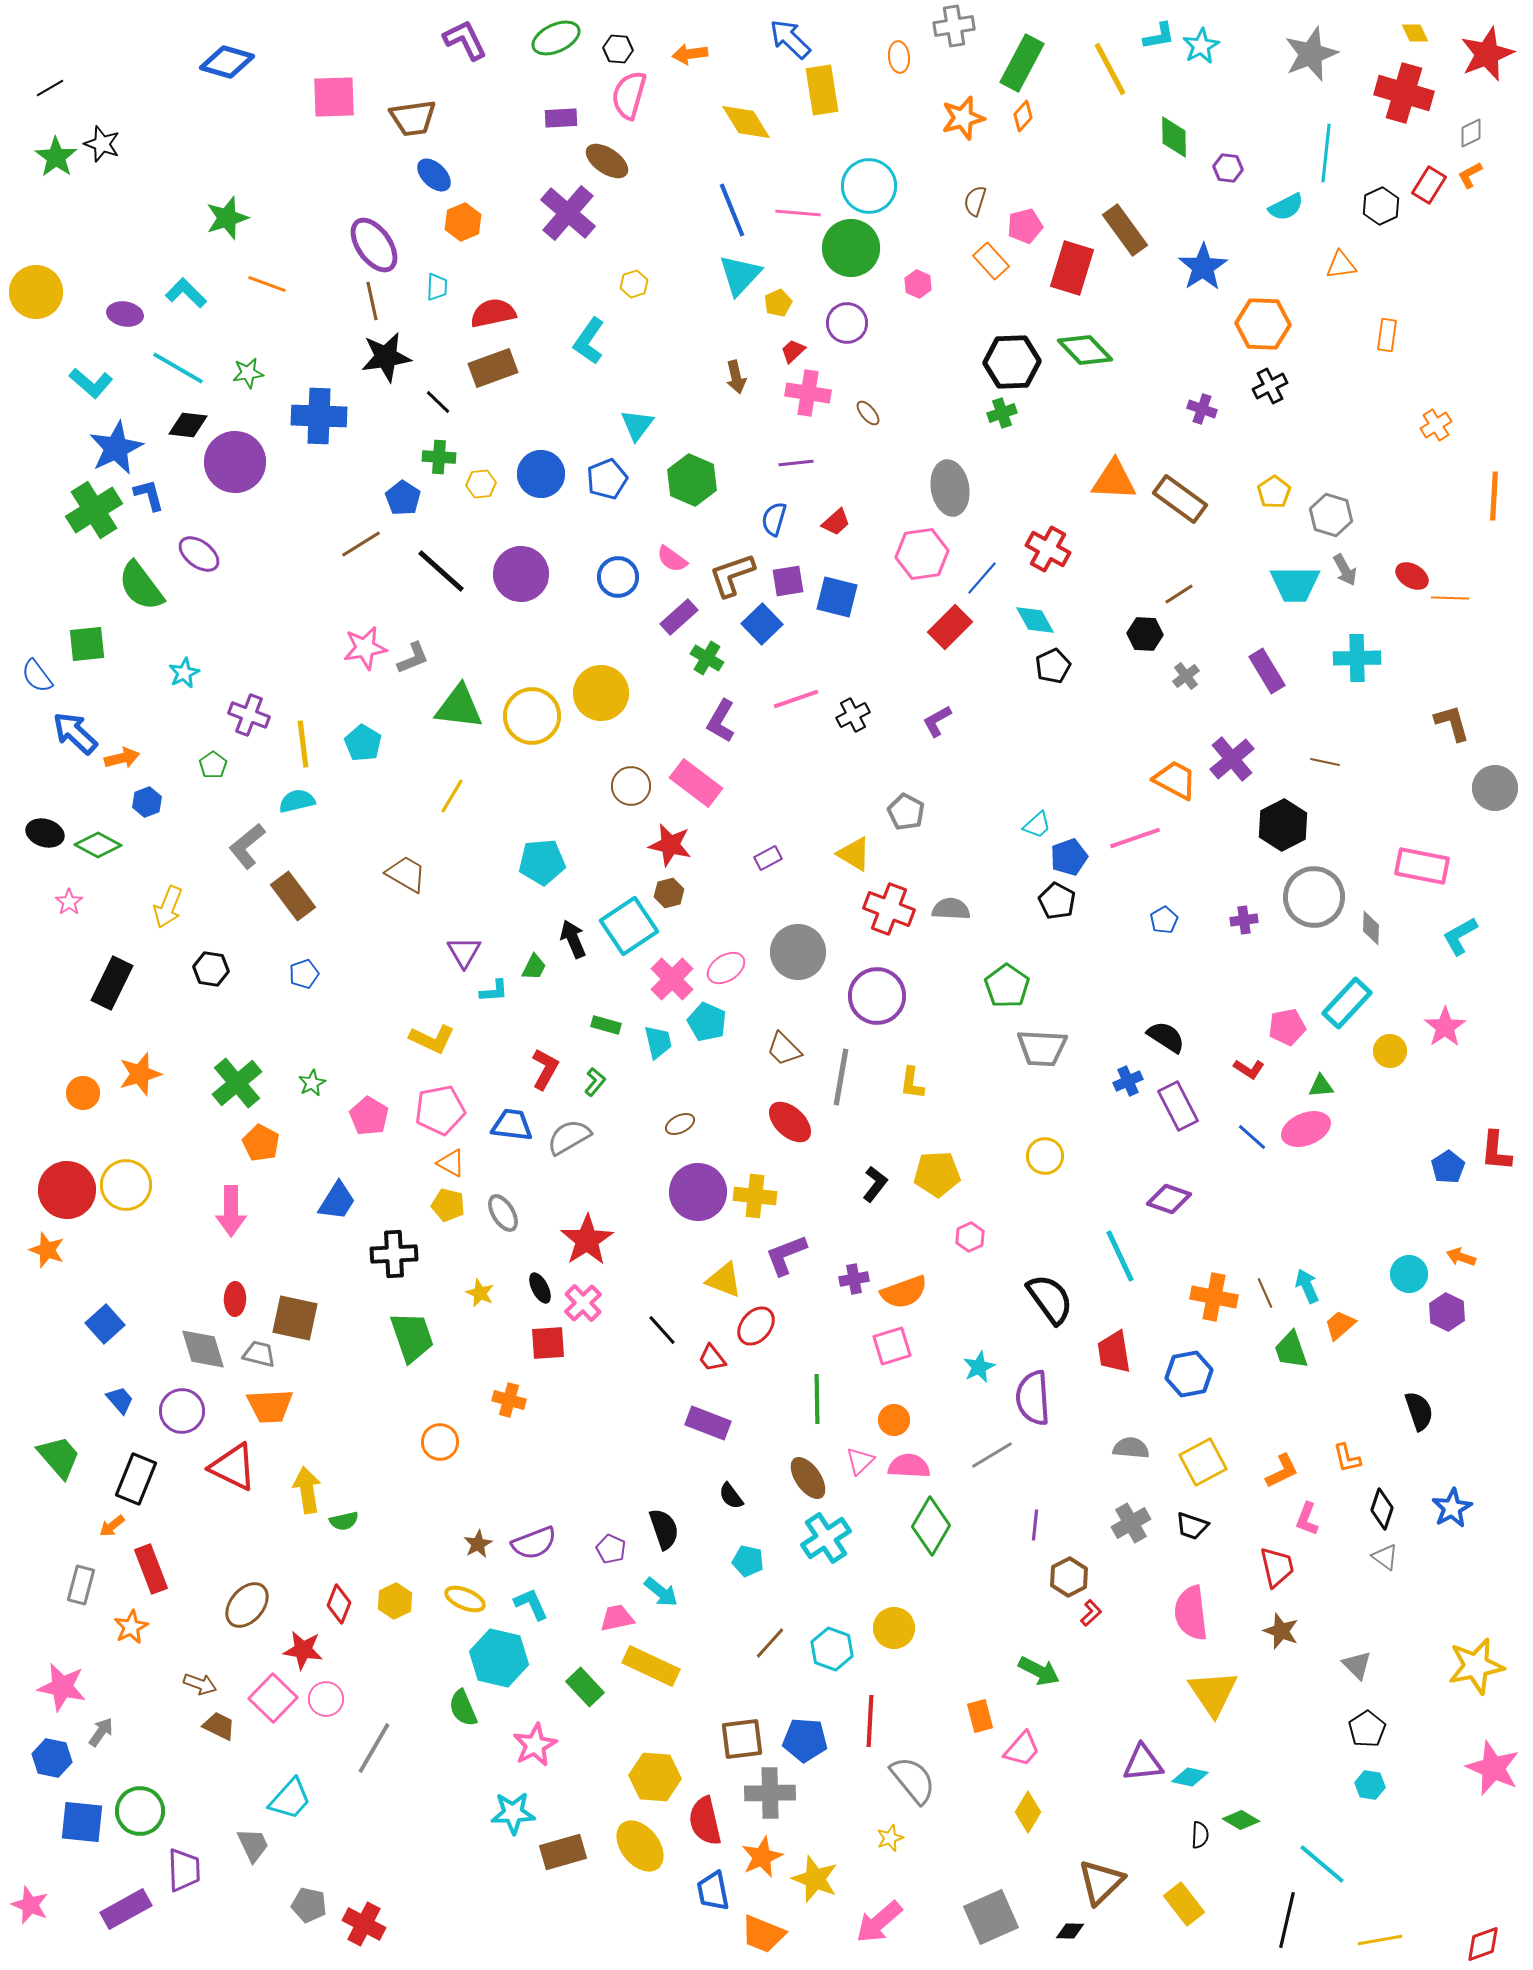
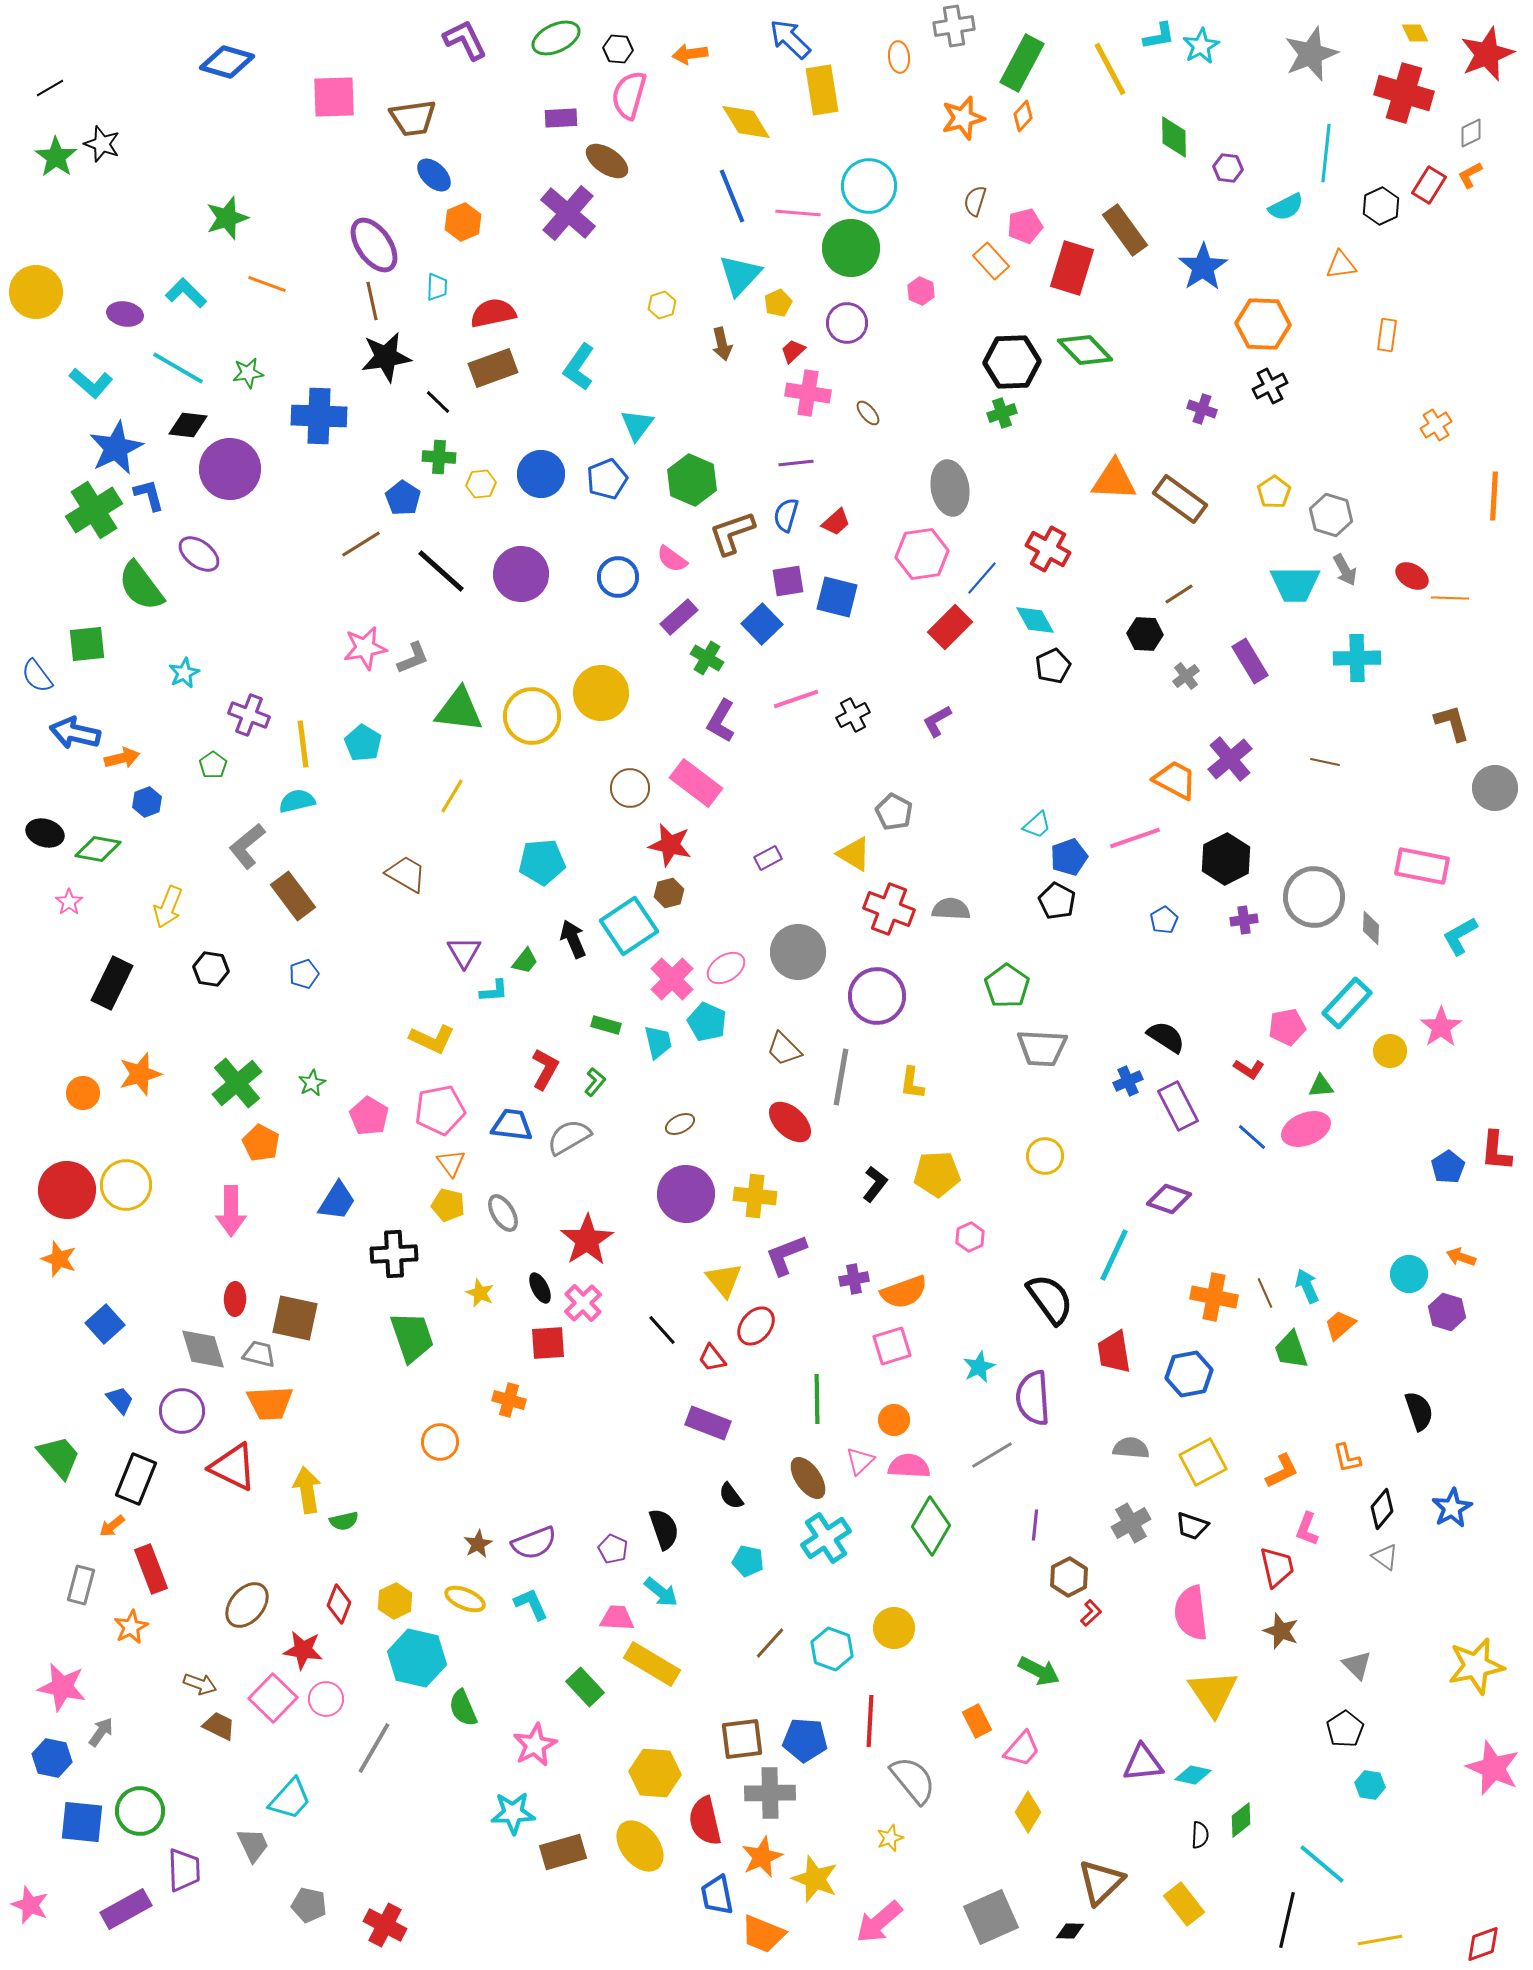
blue line at (732, 210): moved 14 px up
yellow hexagon at (634, 284): moved 28 px right, 21 px down
pink hexagon at (918, 284): moved 3 px right, 7 px down
cyan L-shape at (589, 341): moved 10 px left, 26 px down
brown arrow at (736, 377): moved 14 px left, 33 px up
purple circle at (235, 462): moved 5 px left, 7 px down
blue semicircle at (774, 519): moved 12 px right, 4 px up
brown L-shape at (732, 575): moved 42 px up
purple rectangle at (1267, 671): moved 17 px left, 10 px up
green triangle at (459, 707): moved 3 px down
blue arrow at (75, 733): rotated 30 degrees counterclockwise
purple cross at (1232, 759): moved 2 px left
brown circle at (631, 786): moved 1 px left, 2 px down
gray pentagon at (906, 812): moved 12 px left
black hexagon at (1283, 825): moved 57 px left, 34 px down
green diamond at (98, 845): moved 4 px down; rotated 18 degrees counterclockwise
green trapezoid at (534, 967): moved 9 px left, 6 px up; rotated 12 degrees clockwise
pink star at (1445, 1027): moved 4 px left
orange triangle at (451, 1163): rotated 24 degrees clockwise
purple circle at (698, 1192): moved 12 px left, 2 px down
orange star at (47, 1250): moved 12 px right, 9 px down
cyan line at (1120, 1256): moved 6 px left, 1 px up; rotated 50 degrees clockwise
yellow triangle at (724, 1280): rotated 30 degrees clockwise
purple hexagon at (1447, 1312): rotated 9 degrees counterclockwise
orange trapezoid at (270, 1406): moved 3 px up
black diamond at (1382, 1509): rotated 21 degrees clockwise
pink L-shape at (1307, 1519): moved 10 px down
purple pentagon at (611, 1549): moved 2 px right
pink trapezoid at (617, 1618): rotated 15 degrees clockwise
cyan hexagon at (499, 1658): moved 82 px left
yellow rectangle at (651, 1666): moved 1 px right, 2 px up; rotated 6 degrees clockwise
orange rectangle at (980, 1716): moved 3 px left, 5 px down; rotated 12 degrees counterclockwise
black pentagon at (1367, 1729): moved 22 px left
yellow hexagon at (655, 1777): moved 4 px up
cyan diamond at (1190, 1777): moved 3 px right, 2 px up
green diamond at (1241, 1820): rotated 69 degrees counterclockwise
blue trapezoid at (713, 1891): moved 4 px right, 4 px down
red cross at (364, 1924): moved 21 px right, 1 px down
